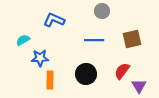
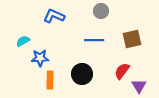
gray circle: moved 1 px left
blue L-shape: moved 4 px up
cyan semicircle: moved 1 px down
black circle: moved 4 px left
